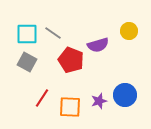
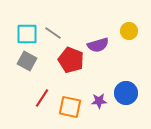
gray square: moved 1 px up
blue circle: moved 1 px right, 2 px up
purple star: rotated 14 degrees clockwise
orange square: rotated 10 degrees clockwise
